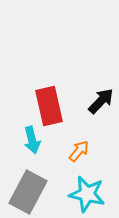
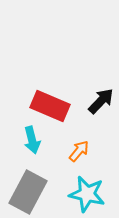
red rectangle: moved 1 px right; rotated 54 degrees counterclockwise
